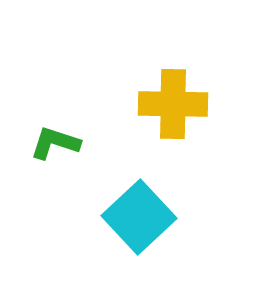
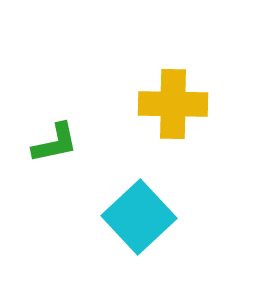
green L-shape: rotated 150 degrees clockwise
